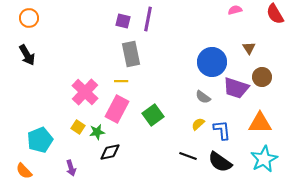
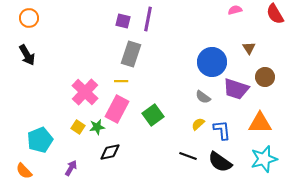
gray rectangle: rotated 30 degrees clockwise
brown circle: moved 3 px right
purple trapezoid: moved 1 px down
green star: moved 5 px up
cyan star: rotated 12 degrees clockwise
purple arrow: rotated 133 degrees counterclockwise
